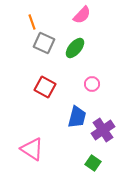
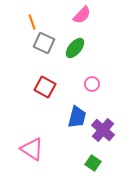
purple cross: rotated 15 degrees counterclockwise
